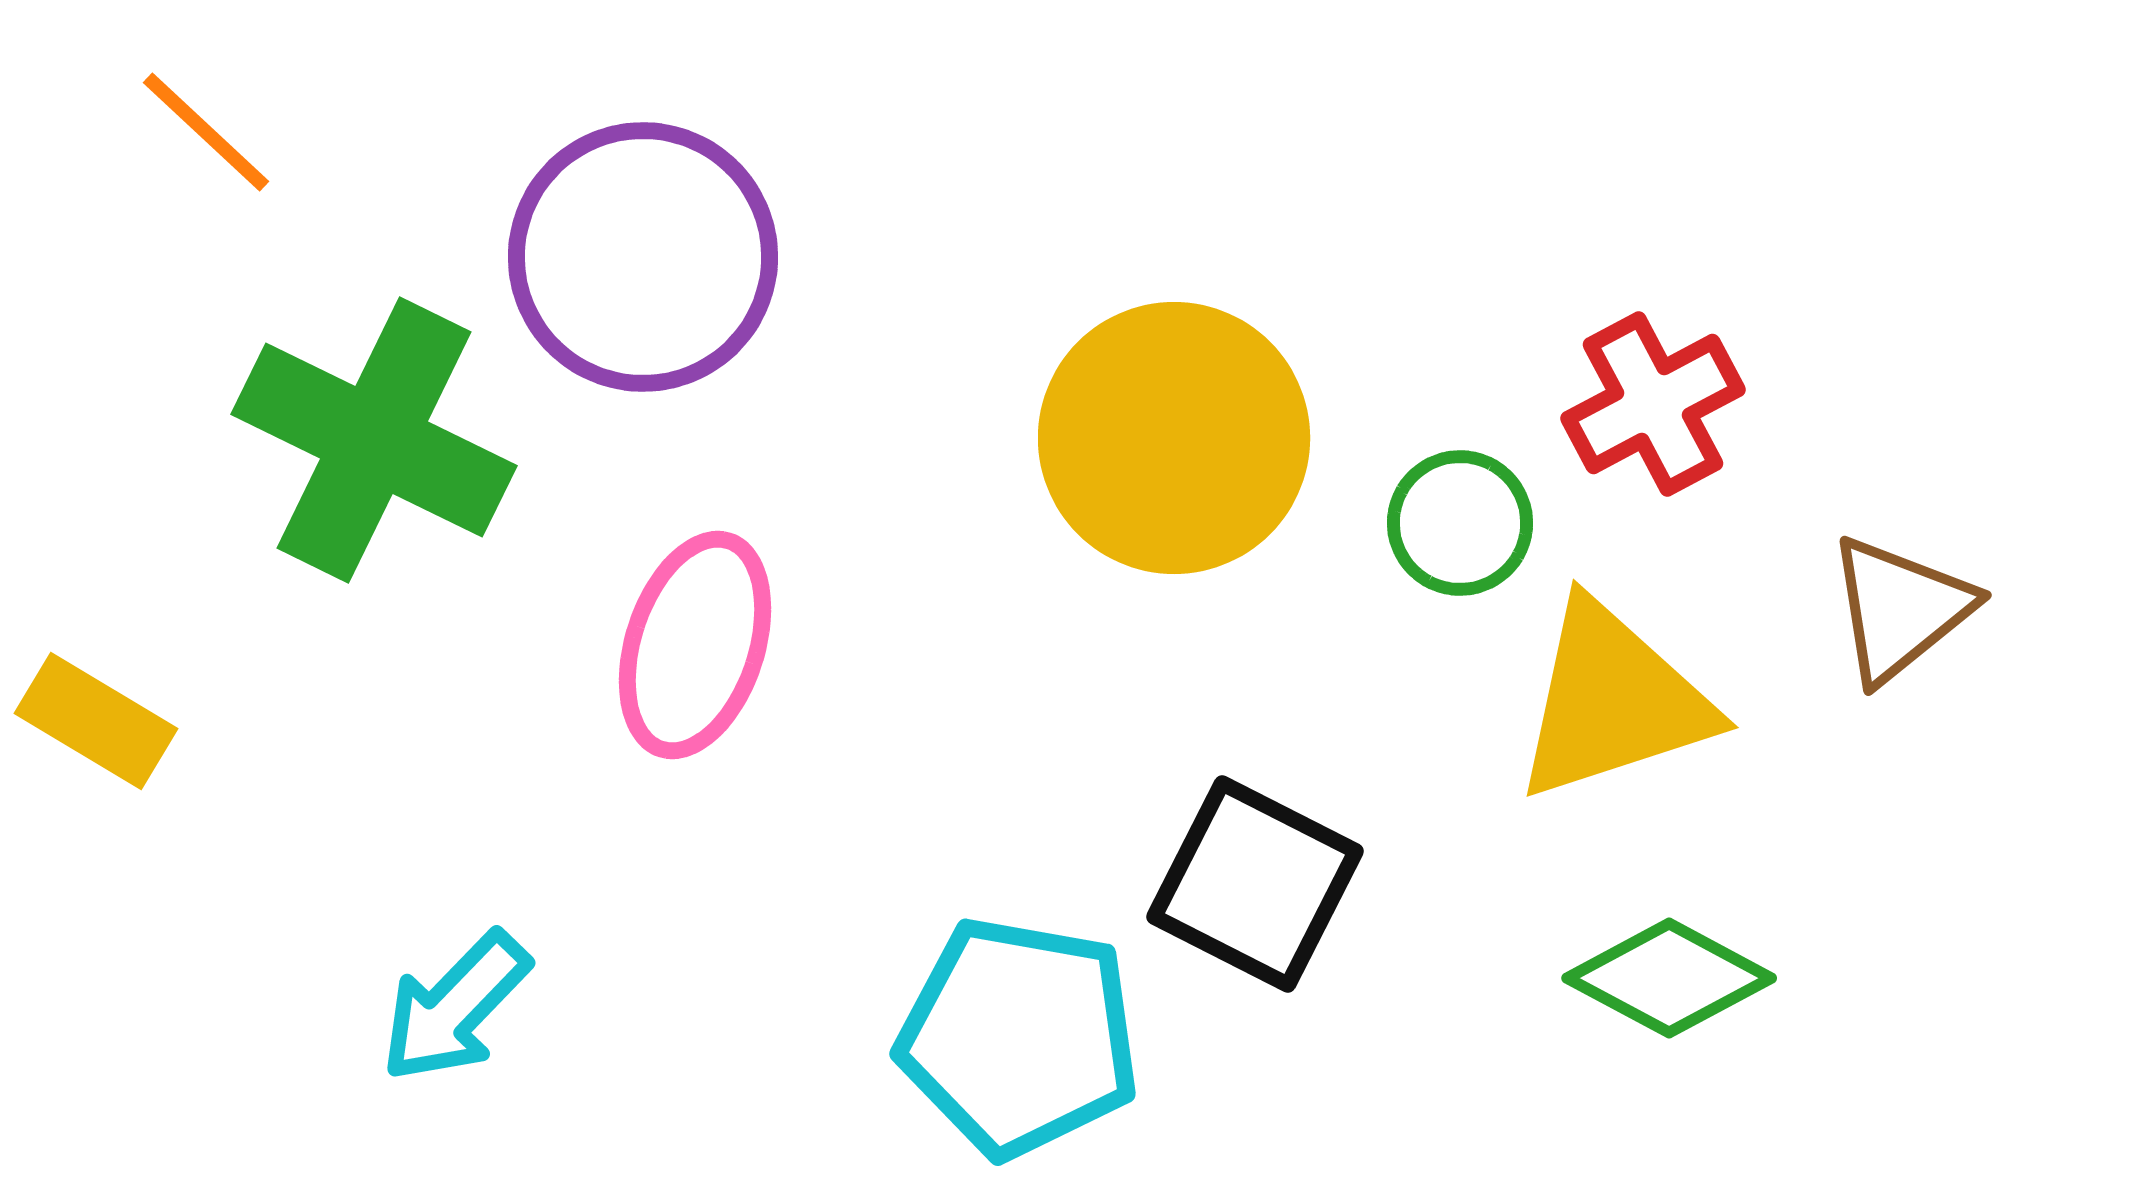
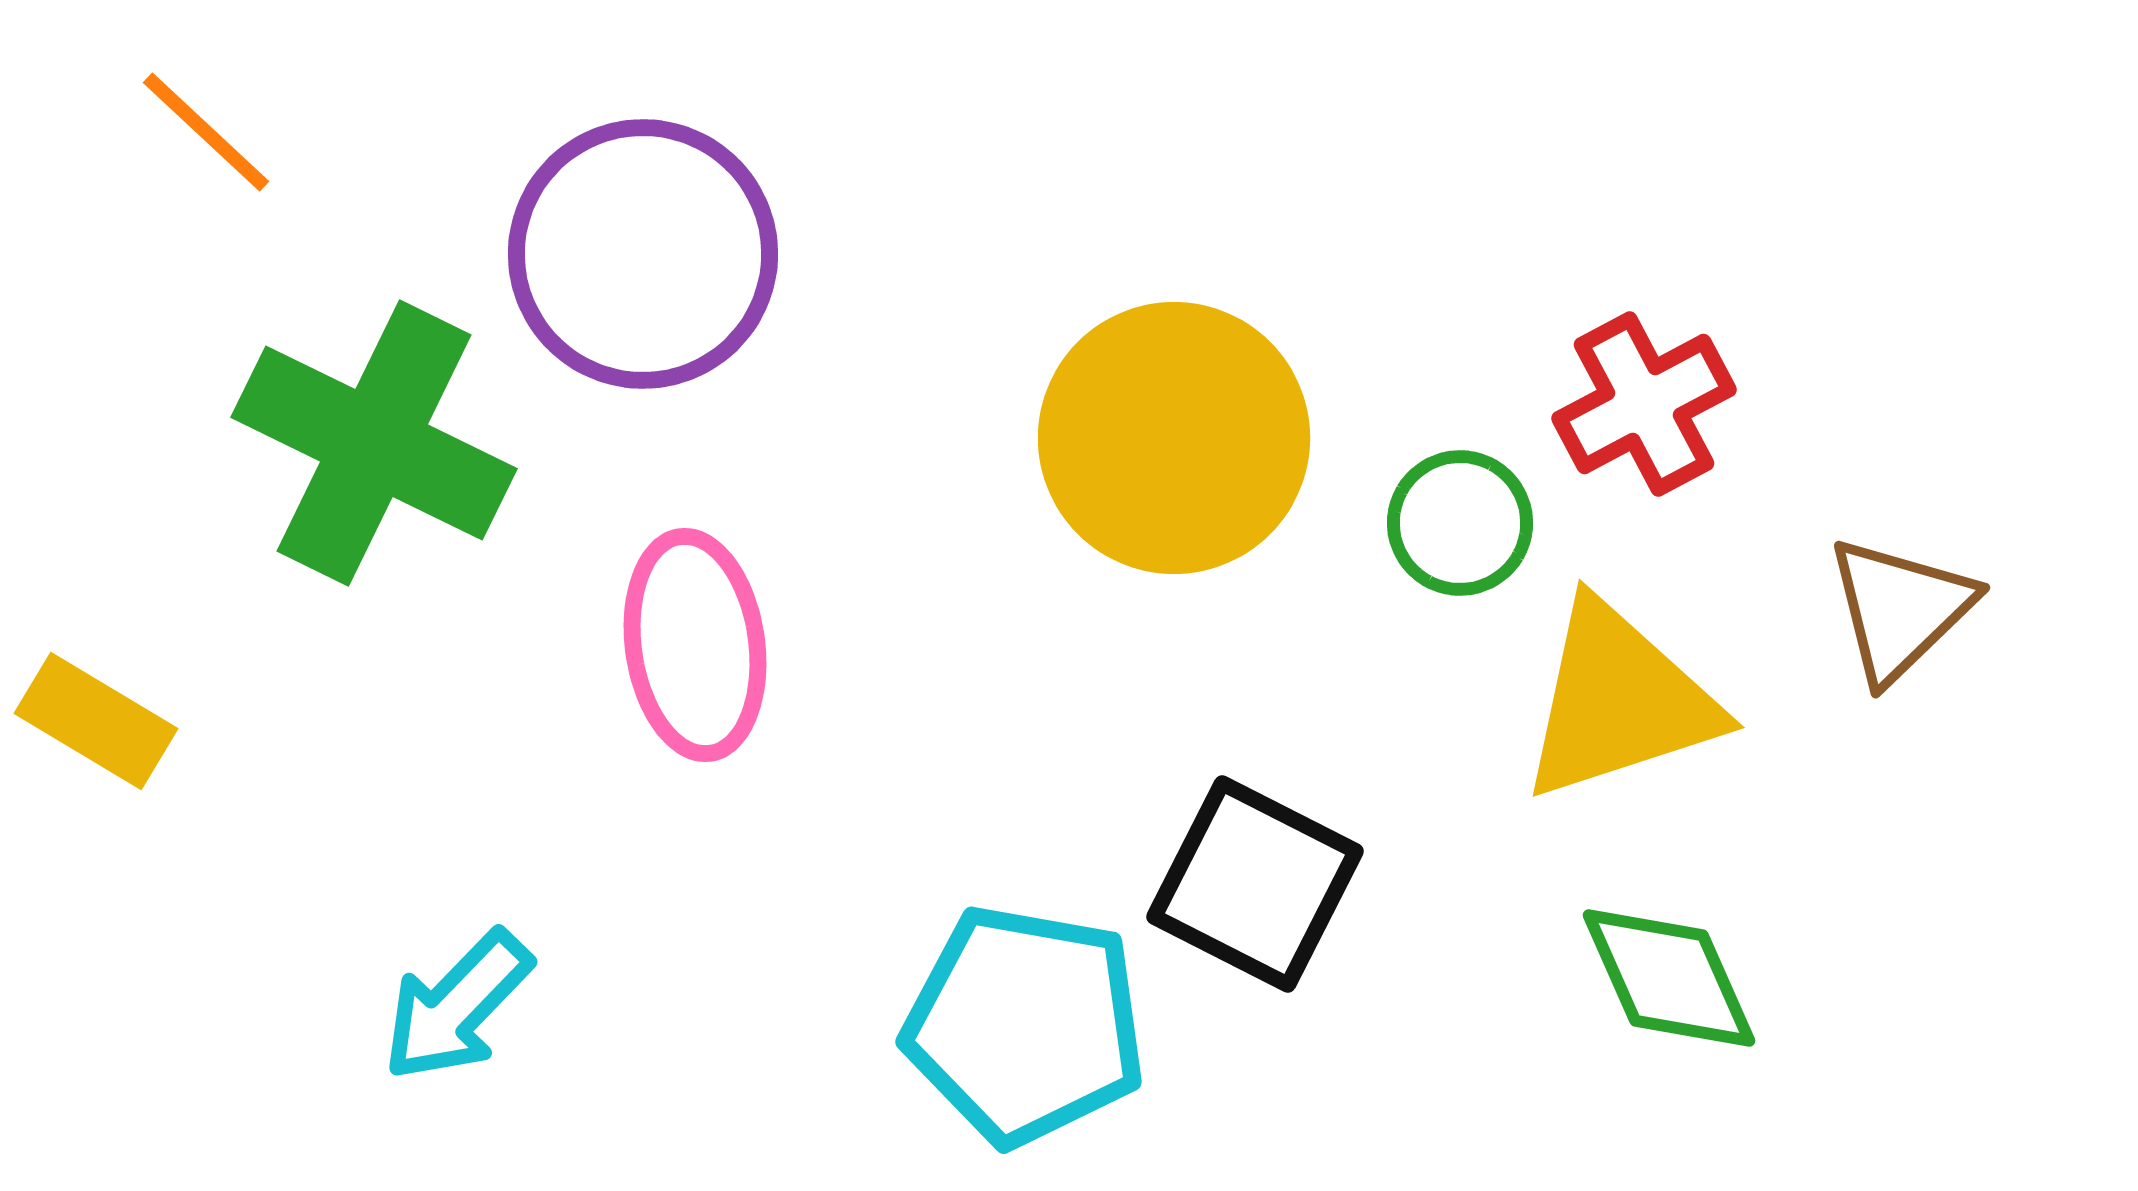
purple circle: moved 3 px up
red cross: moved 9 px left
green cross: moved 3 px down
brown triangle: rotated 5 degrees counterclockwise
pink ellipse: rotated 26 degrees counterclockwise
yellow triangle: moved 6 px right
green diamond: rotated 38 degrees clockwise
cyan arrow: moved 2 px right, 1 px up
cyan pentagon: moved 6 px right, 12 px up
